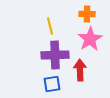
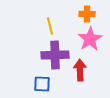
blue square: moved 10 px left; rotated 12 degrees clockwise
